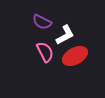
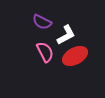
white L-shape: moved 1 px right
